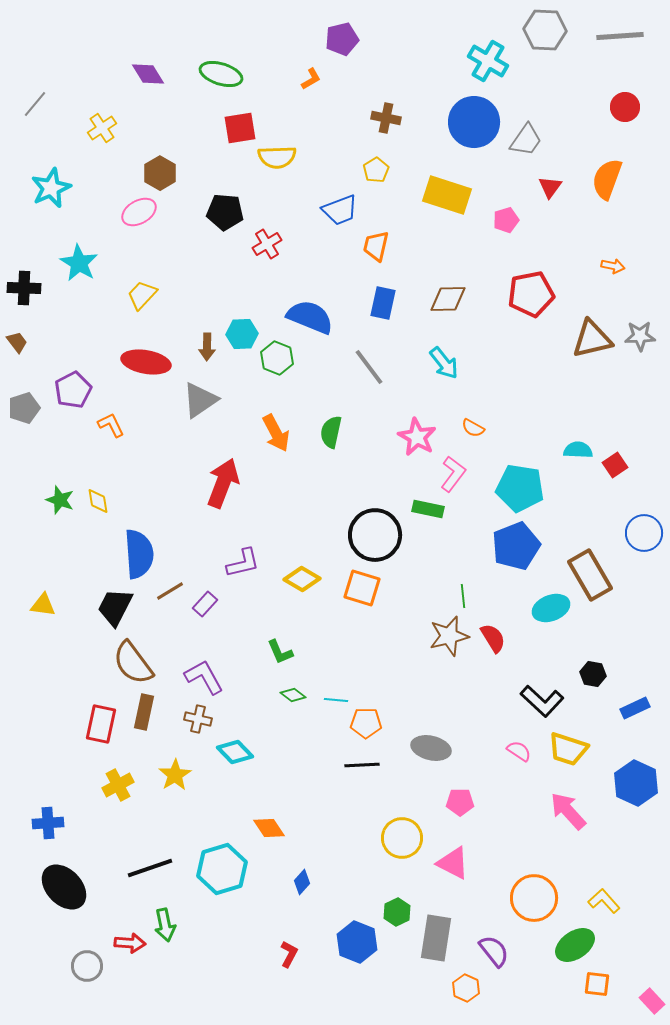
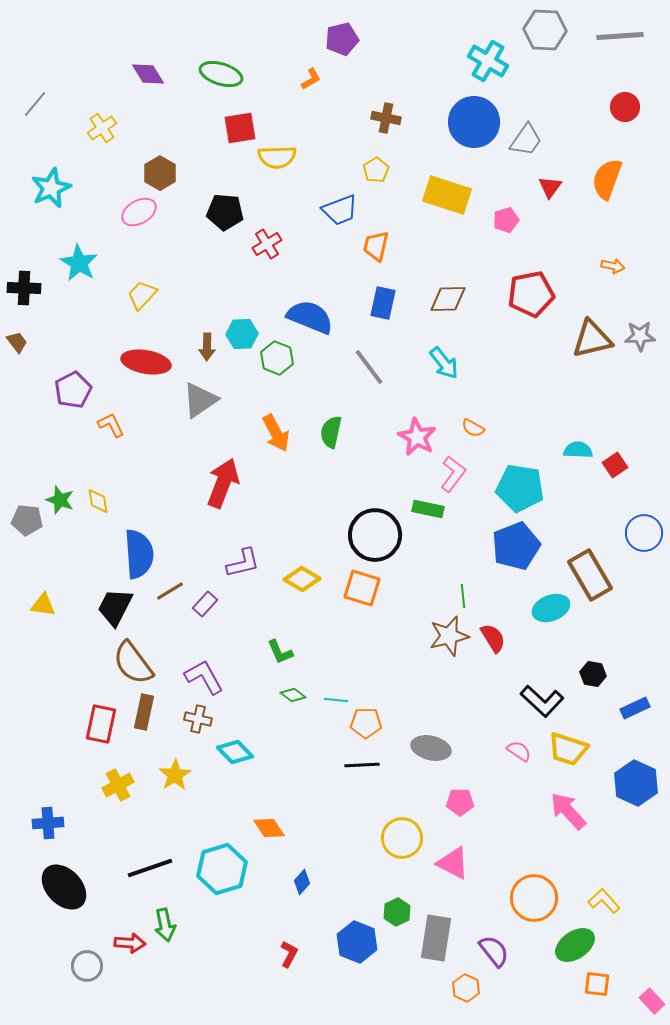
gray pentagon at (24, 408): moved 3 px right, 112 px down; rotated 24 degrees clockwise
